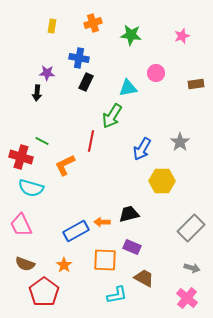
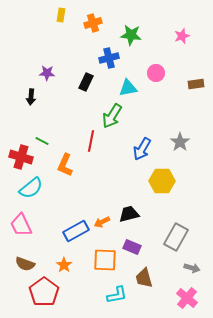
yellow rectangle: moved 9 px right, 11 px up
blue cross: moved 30 px right; rotated 24 degrees counterclockwise
black arrow: moved 6 px left, 4 px down
orange L-shape: rotated 40 degrees counterclockwise
cyan semicircle: rotated 55 degrees counterclockwise
orange arrow: rotated 28 degrees counterclockwise
gray rectangle: moved 15 px left, 9 px down; rotated 16 degrees counterclockwise
brown trapezoid: rotated 135 degrees counterclockwise
